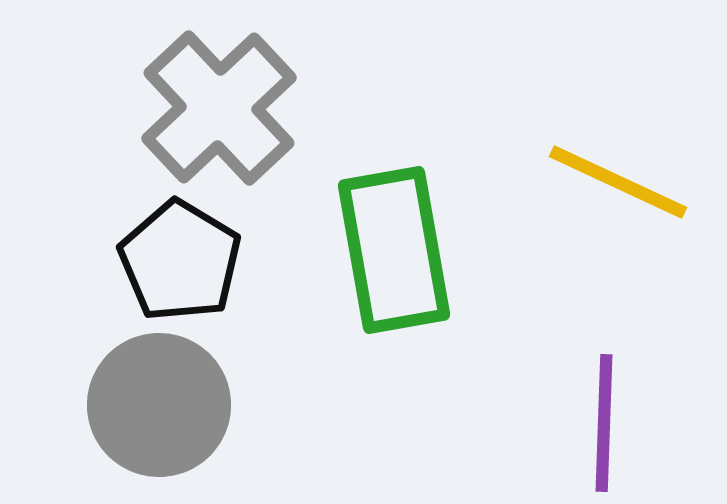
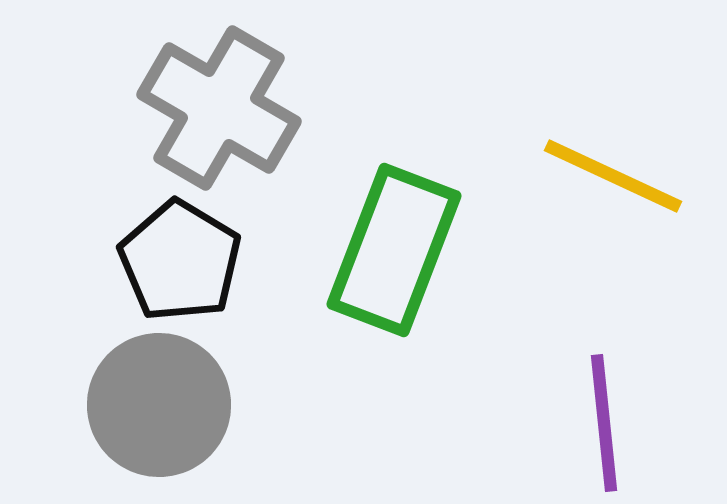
gray cross: rotated 17 degrees counterclockwise
yellow line: moved 5 px left, 6 px up
green rectangle: rotated 31 degrees clockwise
purple line: rotated 8 degrees counterclockwise
